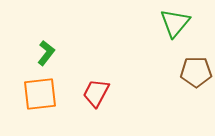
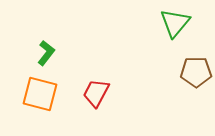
orange square: rotated 21 degrees clockwise
